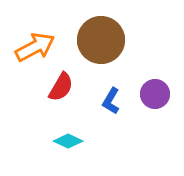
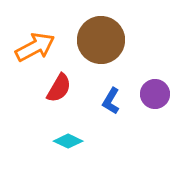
red semicircle: moved 2 px left, 1 px down
